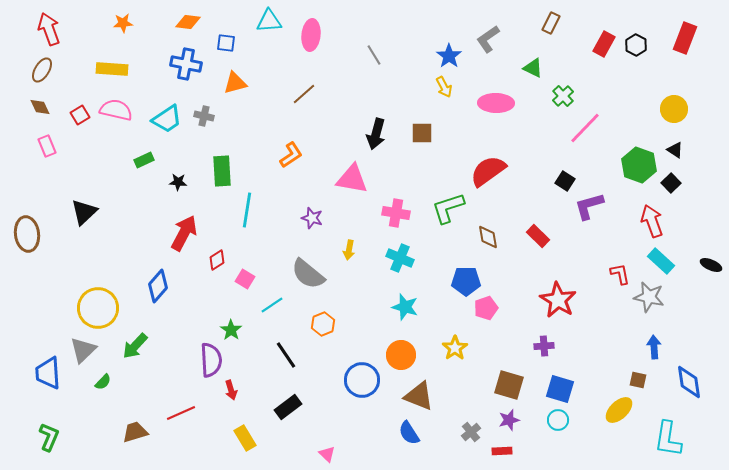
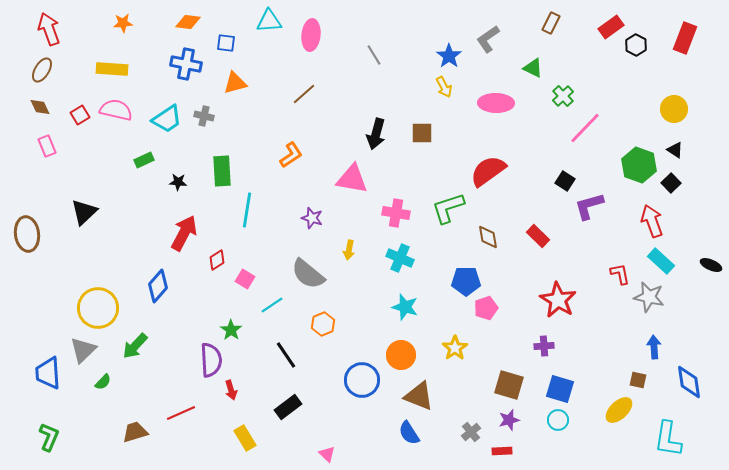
red rectangle at (604, 44): moved 7 px right, 17 px up; rotated 25 degrees clockwise
